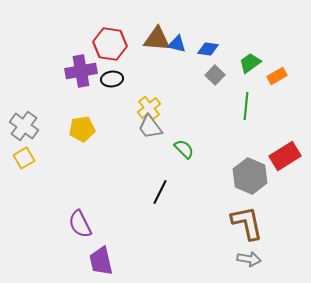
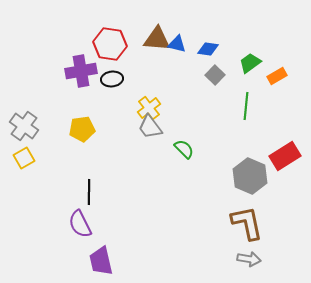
black line: moved 71 px left; rotated 25 degrees counterclockwise
